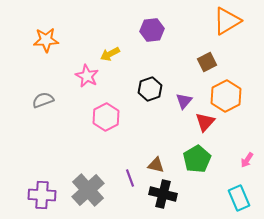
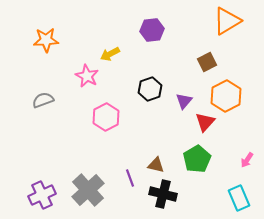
purple cross: rotated 28 degrees counterclockwise
